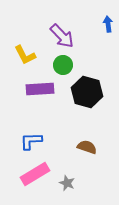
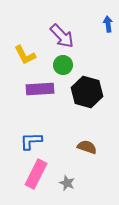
pink rectangle: moved 1 px right; rotated 32 degrees counterclockwise
